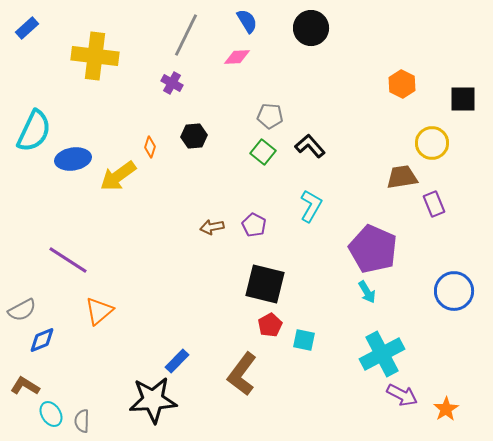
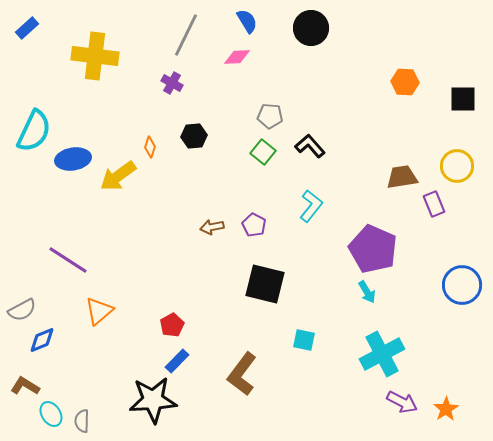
orange hexagon at (402, 84): moved 3 px right, 2 px up; rotated 24 degrees counterclockwise
yellow circle at (432, 143): moved 25 px right, 23 px down
cyan L-shape at (311, 206): rotated 8 degrees clockwise
blue circle at (454, 291): moved 8 px right, 6 px up
red pentagon at (270, 325): moved 98 px left
purple arrow at (402, 395): moved 7 px down
